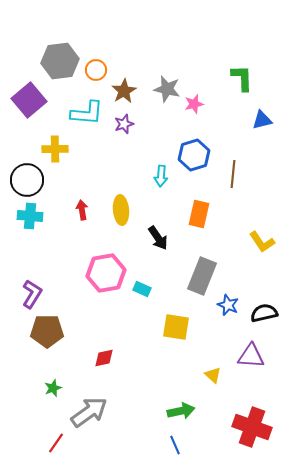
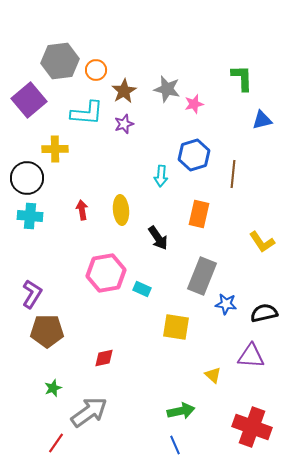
black circle: moved 2 px up
blue star: moved 2 px left, 1 px up; rotated 15 degrees counterclockwise
